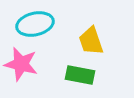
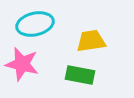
yellow trapezoid: rotated 100 degrees clockwise
pink star: moved 1 px right
